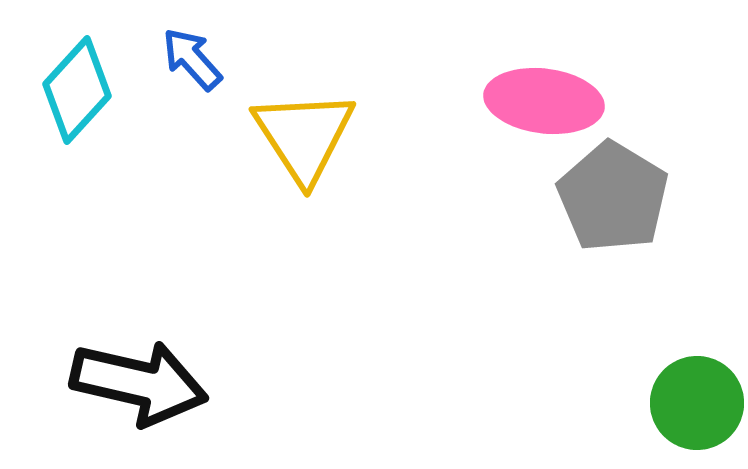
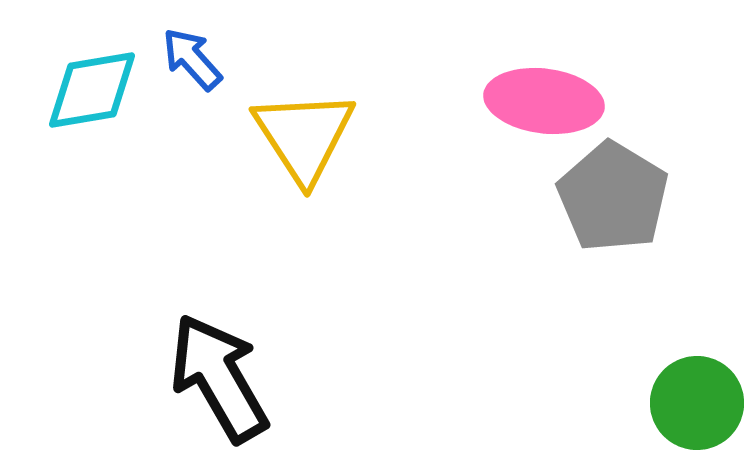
cyan diamond: moved 15 px right; rotated 38 degrees clockwise
black arrow: moved 80 px right, 5 px up; rotated 133 degrees counterclockwise
